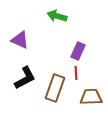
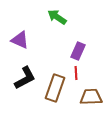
green arrow: moved 1 px down; rotated 18 degrees clockwise
